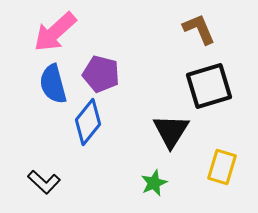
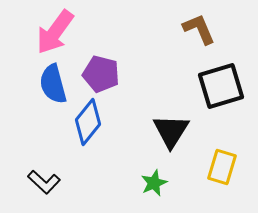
pink arrow: rotated 12 degrees counterclockwise
black square: moved 12 px right
